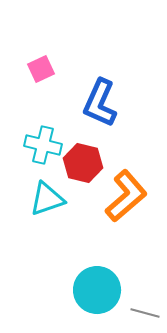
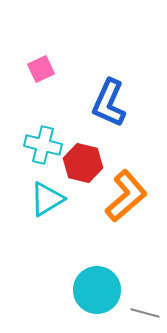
blue L-shape: moved 9 px right
cyan triangle: rotated 12 degrees counterclockwise
